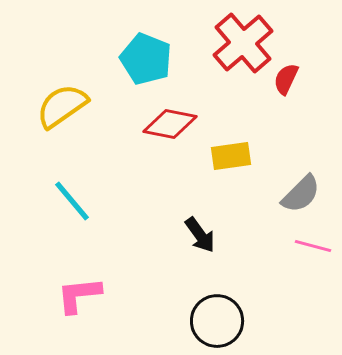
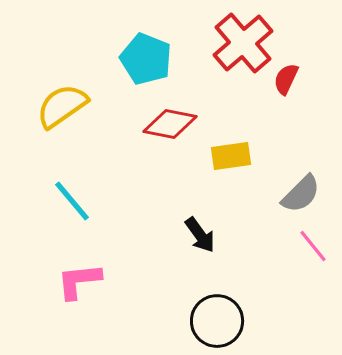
pink line: rotated 36 degrees clockwise
pink L-shape: moved 14 px up
